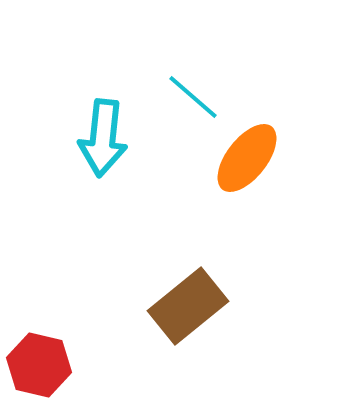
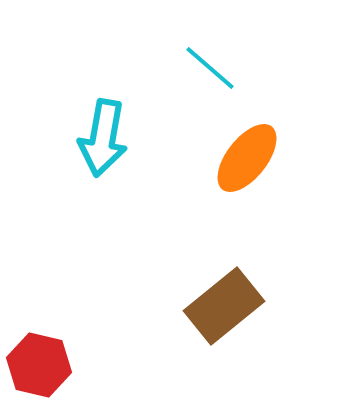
cyan line: moved 17 px right, 29 px up
cyan arrow: rotated 4 degrees clockwise
brown rectangle: moved 36 px right
